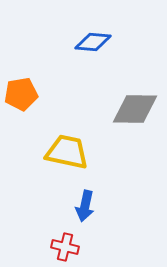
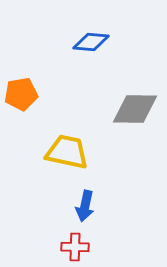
blue diamond: moved 2 px left
red cross: moved 10 px right; rotated 12 degrees counterclockwise
